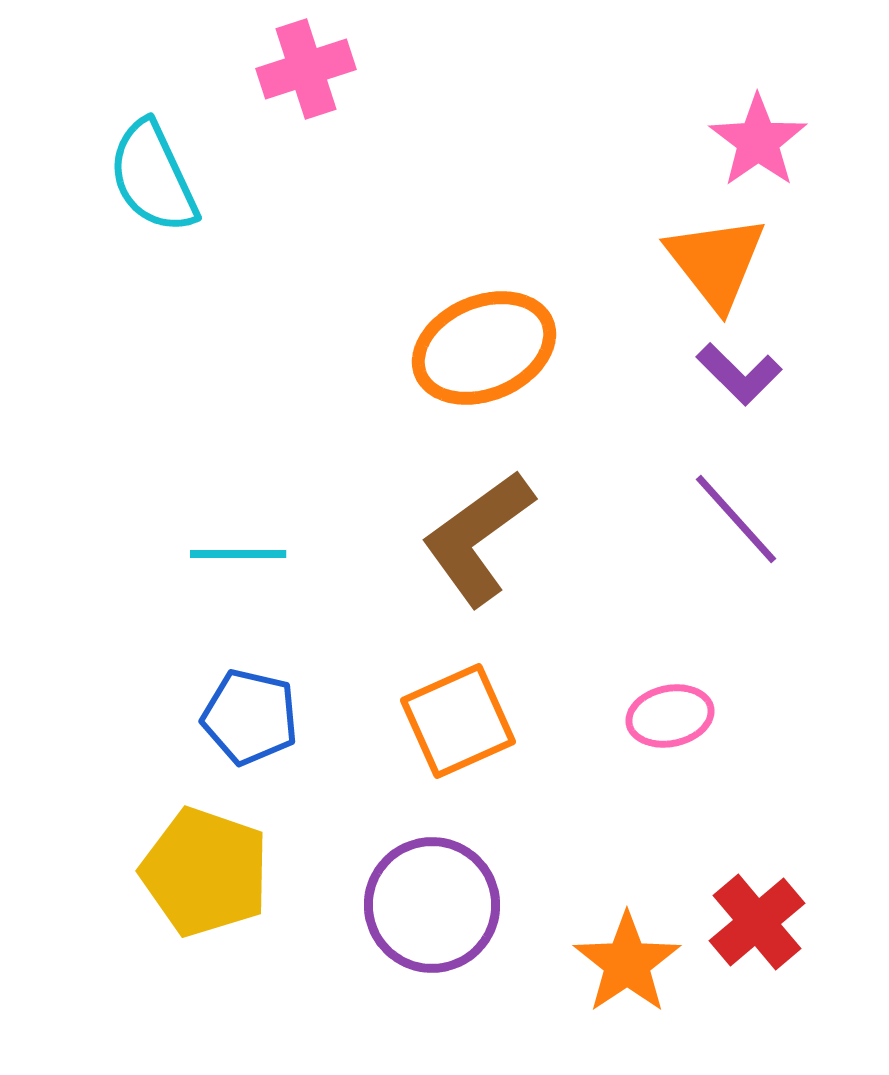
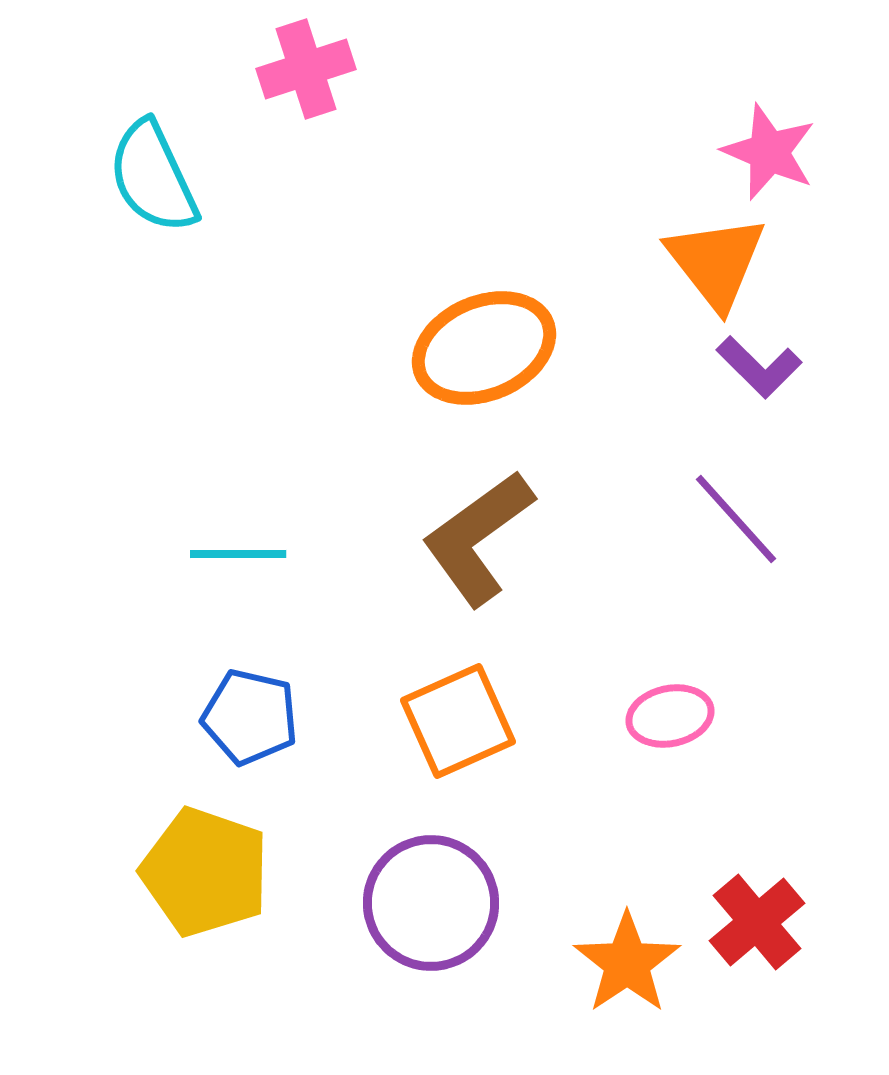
pink star: moved 11 px right, 11 px down; rotated 14 degrees counterclockwise
purple L-shape: moved 20 px right, 7 px up
purple circle: moved 1 px left, 2 px up
